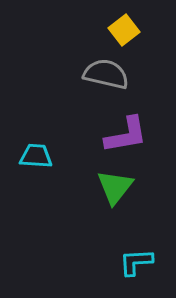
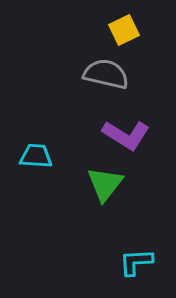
yellow square: rotated 12 degrees clockwise
purple L-shape: rotated 42 degrees clockwise
green triangle: moved 10 px left, 3 px up
